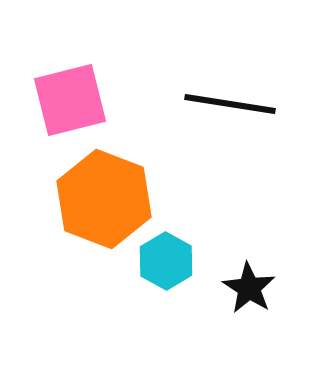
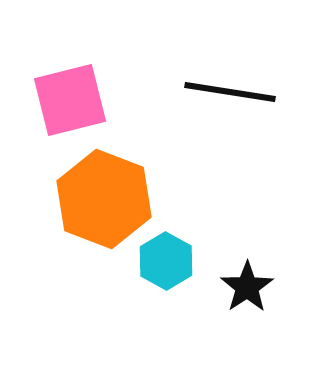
black line: moved 12 px up
black star: moved 2 px left, 1 px up; rotated 6 degrees clockwise
